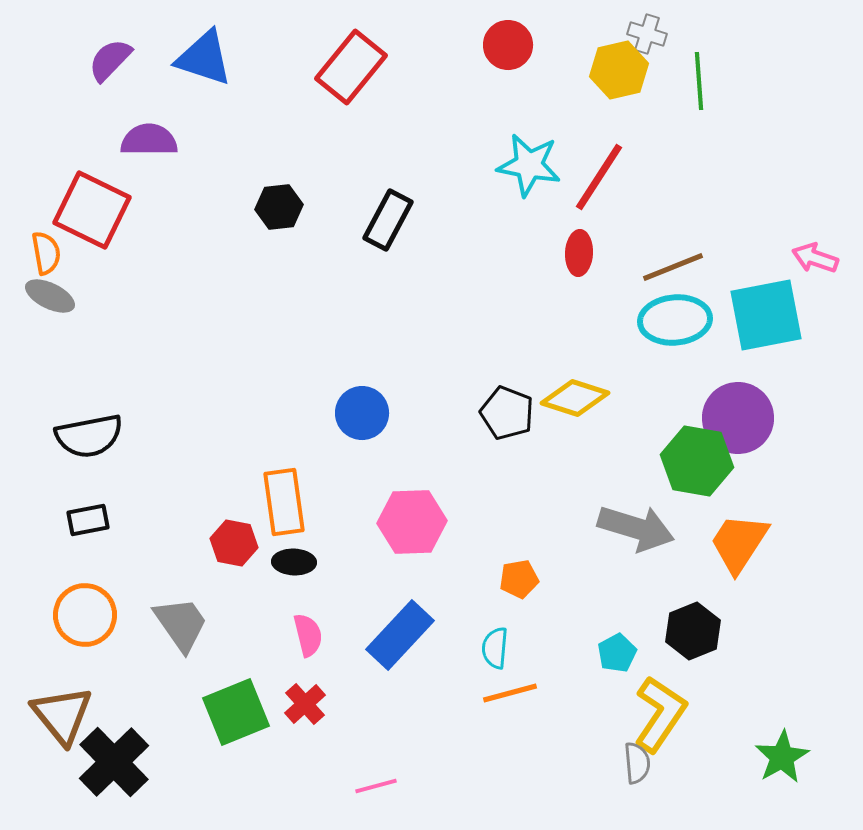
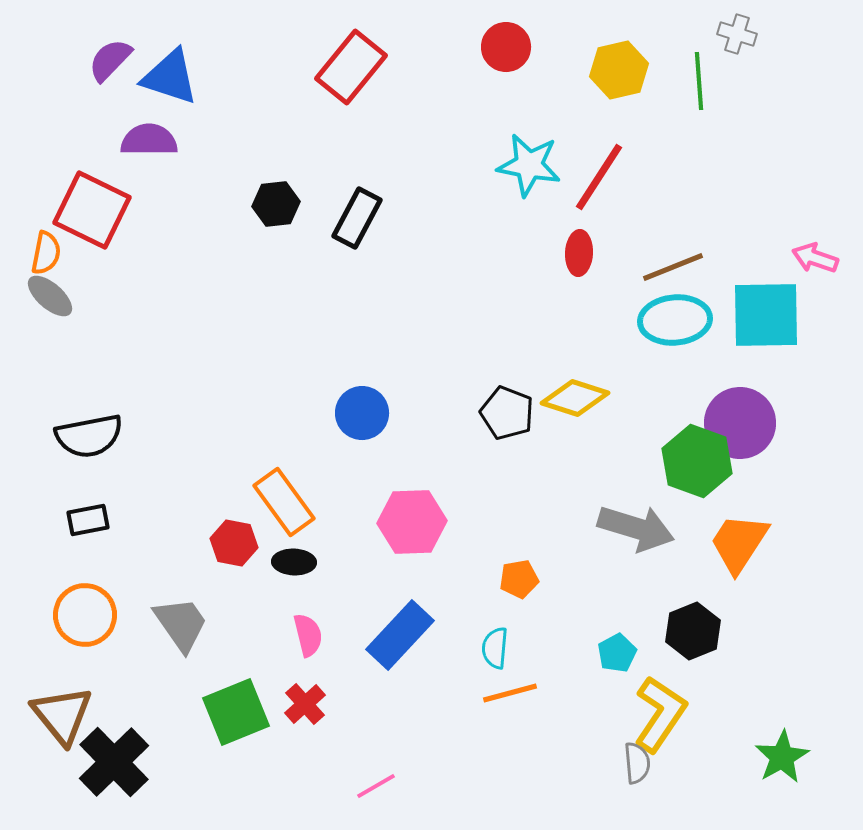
gray cross at (647, 34): moved 90 px right
red circle at (508, 45): moved 2 px left, 2 px down
blue triangle at (204, 58): moved 34 px left, 19 px down
black hexagon at (279, 207): moved 3 px left, 3 px up
black rectangle at (388, 220): moved 31 px left, 2 px up
orange semicircle at (46, 253): rotated 21 degrees clockwise
gray ellipse at (50, 296): rotated 15 degrees clockwise
cyan square at (766, 315): rotated 10 degrees clockwise
purple circle at (738, 418): moved 2 px right, 5 px down
green hexagon at (697, 461): rotated 10 degrees clockwise
orange rectangle at (284, 502): rotated 28 degrees counterclockwise
pink line at (376, 786): rotated 15 degrees counterclockwise
